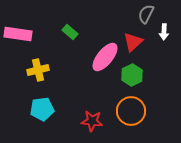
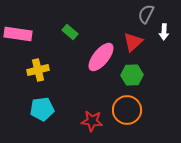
pink ellipse: moved 4 px left
green hexagon: rotated 25 degrees clockwise
orange circle: moved 4 px left, 1 px up
